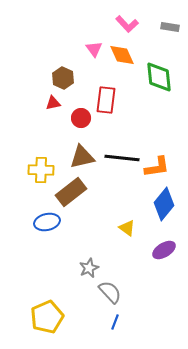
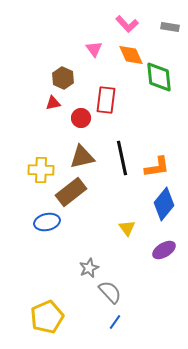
orange diamond: moved 9 px right
black line: rotated 72 degrees clockwise
yellow triangle: rotated 18 degrees clockwise
blue line: rotated 14 degrees clockwise
